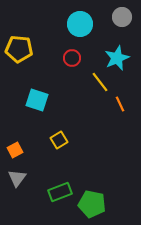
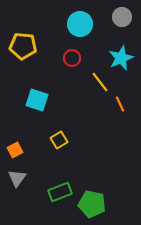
yellow pentagon: moved 4 px right, 3 px up
cyan star: moved 4 px right
